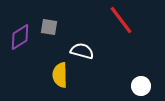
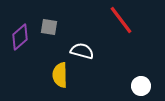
purple diamond: rotated 8 degrees counterclockwise
